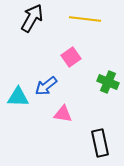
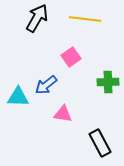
black arrow: moved 5 px right
green cross: rotated 25 degrees counterclockwise
blue arrow: moved 1 px up
black rectangle: rotated 16 degrees counterclockwise
